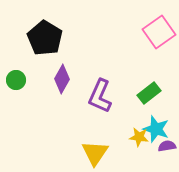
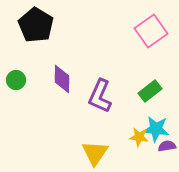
pink square: moved 8 px left, 1 px up
black pentagon: moved 9 px left, 13 px up
purple diamond: rotated 28 degrees counterclockwise
green rectangle: moved 1 px right, 2 px up
cyan star: rotated 12 degrees counterclockwise
